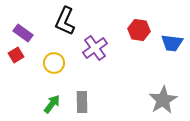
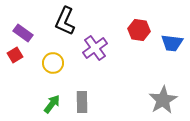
red square: moved 1 px left
yellow circle: moved 1 px left
